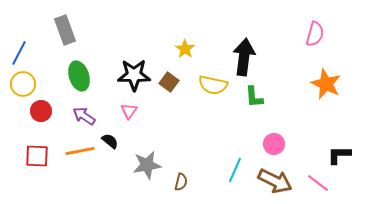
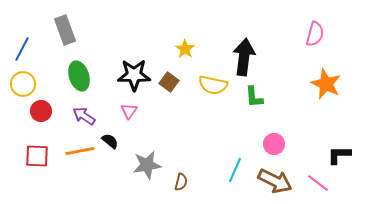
blue line: moved 3 px right, 4 px up
